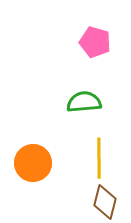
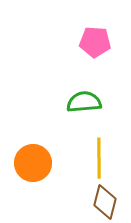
pink pentagon: rotated 12 degrees counterclockwise
